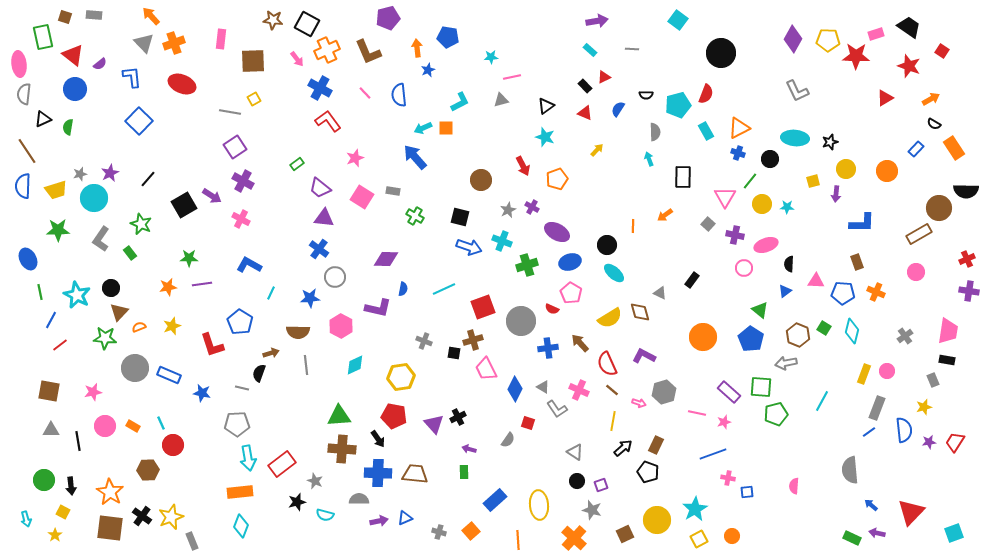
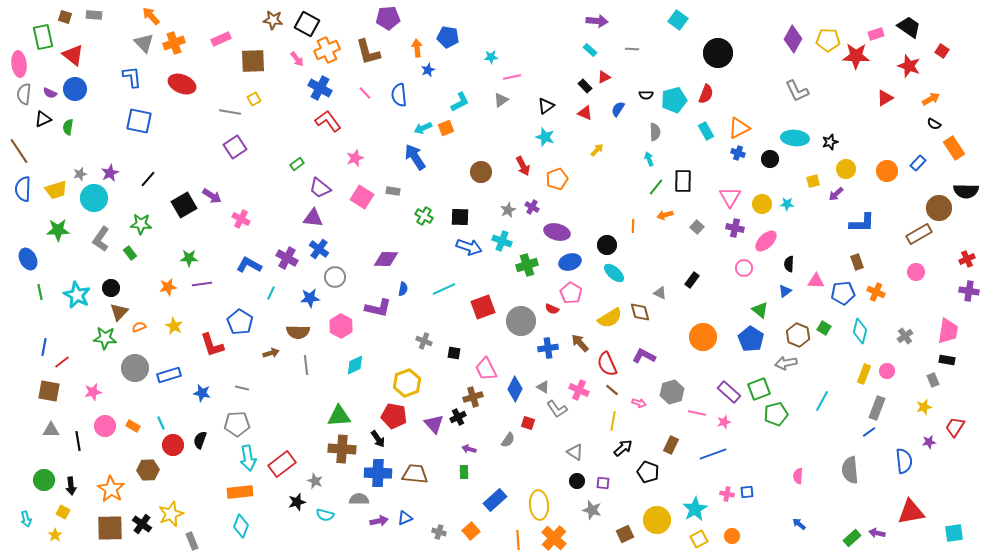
purple pentagon at (388, 18): rotated 10 degrees clockwise
purple arrow at (597, 21): rotated 15 degrees clockwise
pink rectangle at (221, 39): rotated 60 degrees clockwise
brown L-shape at (368, 52): rotated 8 degrees clockwise
black circle at (721, 53): moved 3 px left
purple semicircle at (100, 64): moved 50 px left, 29 px down; rotated 64 degrees clockwise
gray triangle at (501, 100): rotated 21 degrees counterclockwise
cyan pentagon at (678, 105): moved 4 px left, 5 px up
blue square at (139, 121): rotated 32 degrees counterclockwise
orange square at (446, 128): rotated 21 degrees counterclockwise
blue rectangle at (916, 149): moved 2 px right, 14 px down
brown line at (27, 151): moved 8 px left
blue arrow at (415, 157): rotated 8 degrees clockwise
black rectangle at (683, 177): moved 4 px down
brown circle at (481, 180): moved 8 px up
purple cross at (243, 181): moved 44 px right, 77 px down
green line at (750, 181): moved 94 px left, 6 px down
blue semicircle at (23, 186): moved 3 px down
purple arrow at (836, 194): rotated 42 degrees clockwise
pink triangle at (725, 197): moved 5 px right
cyan star at (787, 207): moved 3 px up
orange arrow at (665, 215): rotated 21 degrees clockwise
green cross at (415, 216): moved 9 px right
black square at (460, 217): rotated 12 degrees counterclockwise
purple triangle at (324, 218): moved 11 px left
green star at (141, 224): rotated 20 degrees counterclockwise
gray square at (708, 224): moved 11 px left, 3 px down
purple ellipse at (557, 232): rotated 15 degrees counterclockwise
purple cross at (735, 235): moved 7 px up
pink ellipse at (766, 245): moved 4 px up; rotated 25 degrees counterclockwise
blue pentagon at (843, 293): rotated 10 degrees counterclockwise
blue line at (51, 320): moved 7 px left, 27 px down; rotated 18 degrees counterclockwise
yellow star at (172, 326): moved 2 px right; rotated 24 degrees counterclockwise
cyan diamond at (852, 331): moved 8 px right
brown cross at (473, 340): moved 57 px down
red line at (60, 345): moved 2 px right, 17 px down
black semicircle at (259, 373): moved 59 px left, 67 px down
blue rectangle at (169, 375): rotated 40 degrees counterclockwise
yellow hexagon at (401, 377): moved 6 px right, 6 px down; rotated 12 degrees counterclockwise
green square at (761, 387): moved 2 px left, 2 px down; rotated 25 degrees counterclockwise
gray hexagon at (664, 392): moved 8 px right
blue semicircle at (904, 430): moved 31 px down
red trapezoid at (955, 442): moved 15 px up
brown rectangle at (656, 445): moved 15 px right
pink cross at (728, 478): moved 1 px left, 16 px down
purple square at (601, 485): moved 2 px right, 2 px up; rotated 24 degrees clockwise
pink semicircle at (794, 486): moved 4 px right, 10 px up
orange star at (110, 492): moved 1 px right, 3 px up
blue arrow at (871, 505): moved 72 px left, 19 px down
red triangle at (911, 512): rotated 36 degrees clockwise
black cross at (142, 516): moved 8 px down
yellow star at (171, 517): moved 3 px up
brown square at (110, 528): rotated 8 degrees counterclockwise
cyan square at (954, 533): rotated 12 degrees clockwise
orange cross at (574, 538): moved 20 px left
green rectangle at (852, 538): rotated 66 degrees counterclockwise
